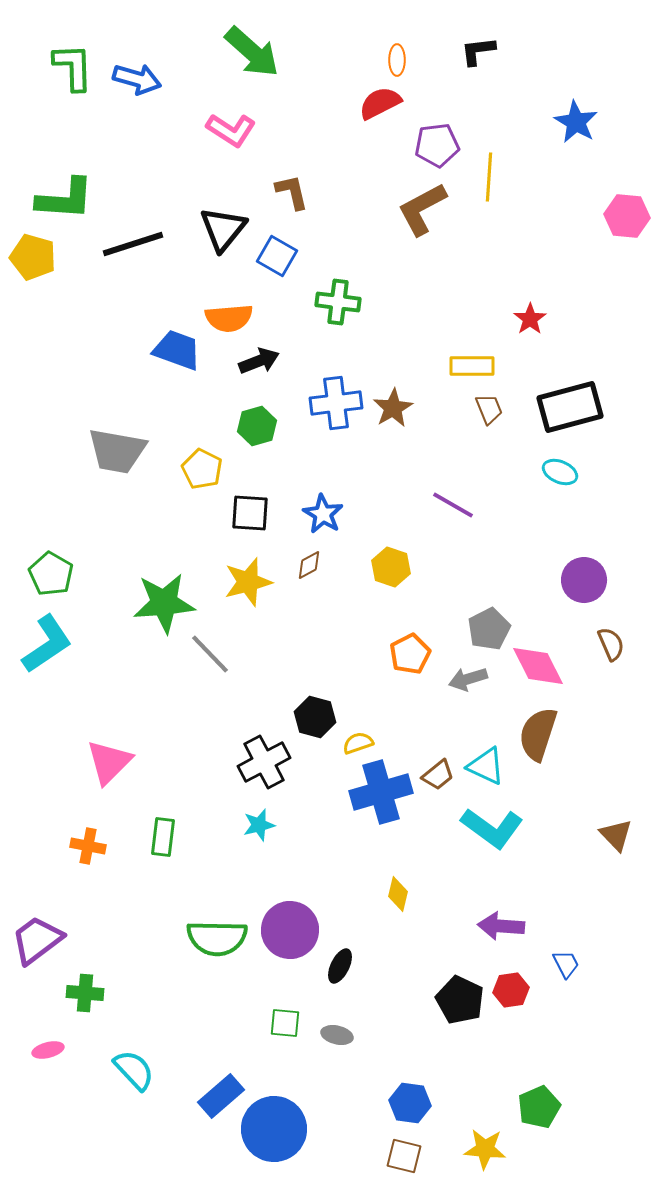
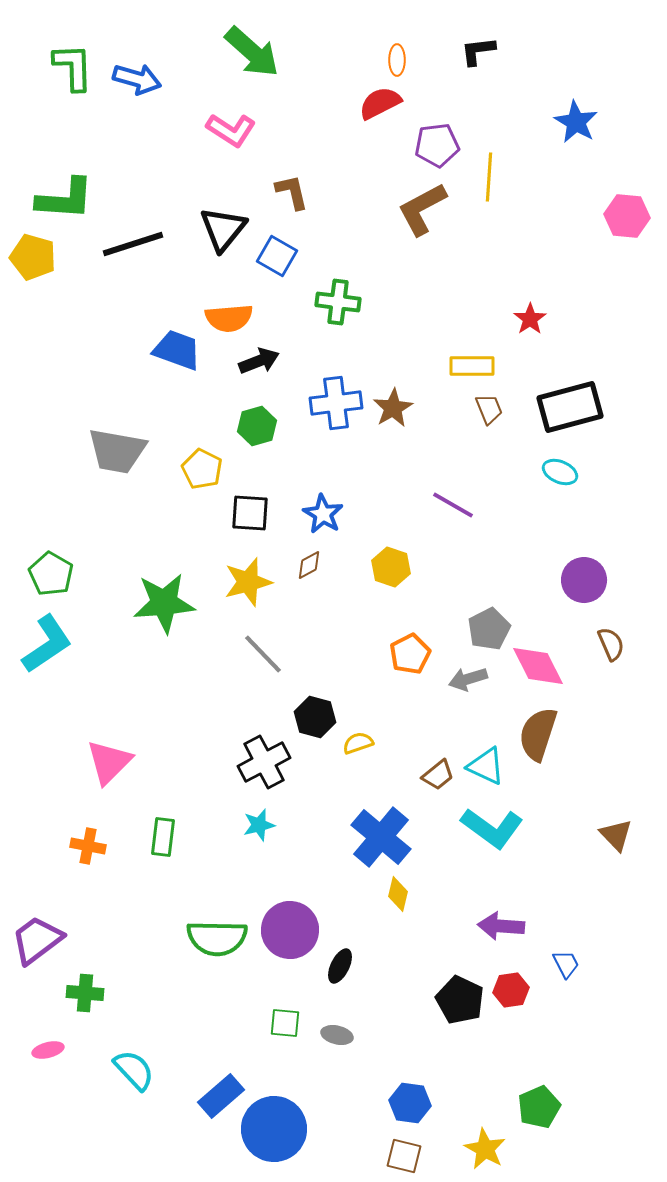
gray line at (210, 654): moved 53 px right
blue cross at (381, 792): moved 45 px down; rotated 34 degrees counterclockwise
yellow star at (485, 1149): rotated 24 degrees clockwise
